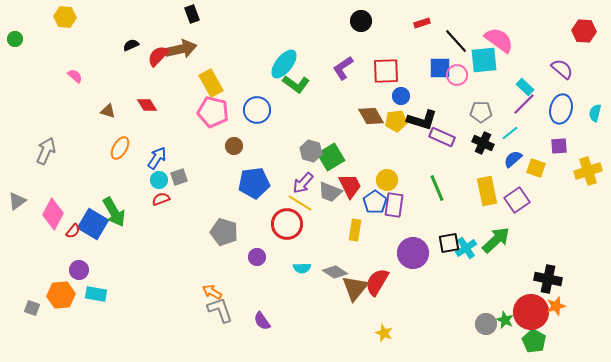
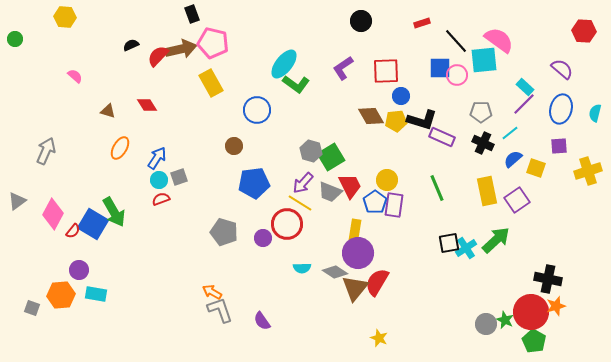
pink pentagon at (213, 112): moved 69 px up
purple circle at (413, 253): moved 55 px left
purple circle at (257, 257): moved 6 px right, 19 px up
yellow star at (384, 333): moved 5 px left, 5 px down
